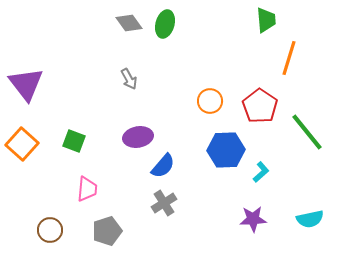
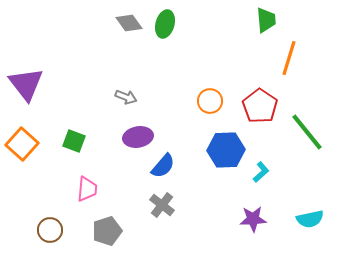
gray arrow: moved 3 px left, 18 px down; rotated 40 degrees counterclockwise
gray cross: moved 2 px left, 2 px down; rotated 20 degrees counterclockwise
